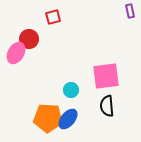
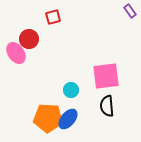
purple rectangle: rotated 24 degrees counterclockwise
pink ellipse: rotated 65 degrees counterclockwise
